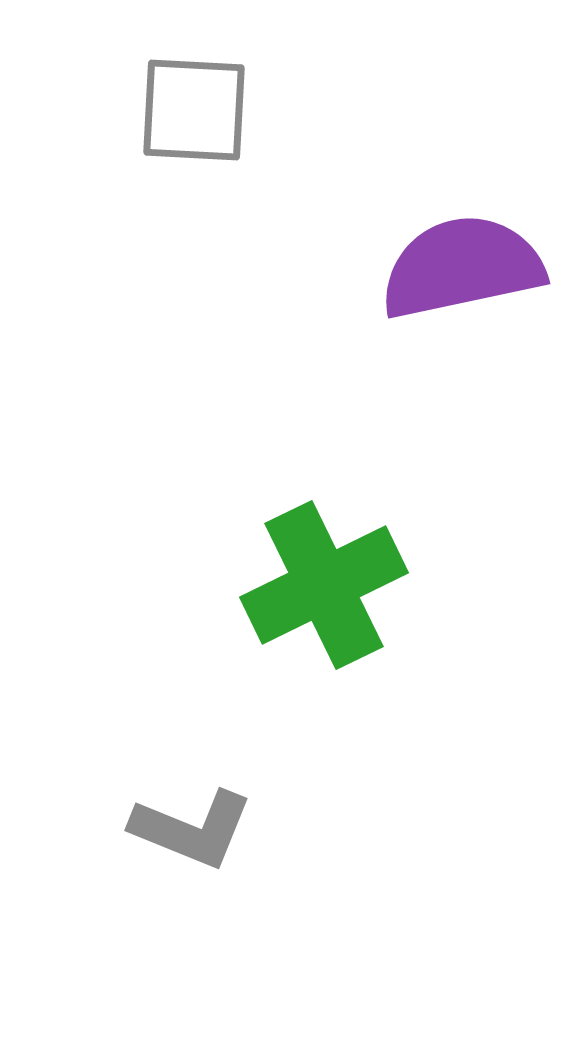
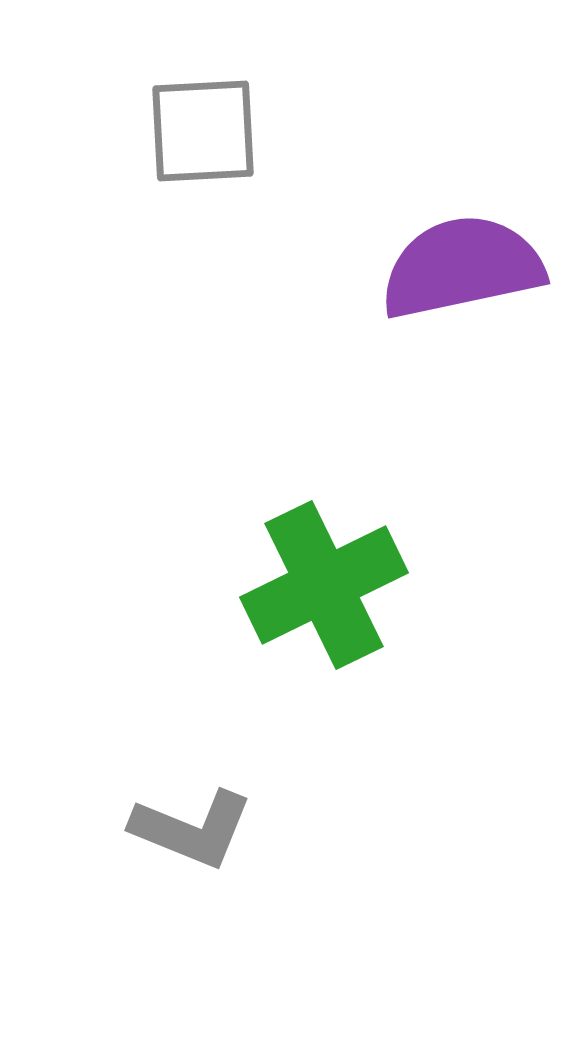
gray square: moved 9 px right, 21 px down; rotated 6 degrees counterclockwise
